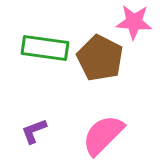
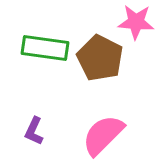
pink star: moved 2 px right
purple L-shape: rotated 44 degrees counterclockwise
